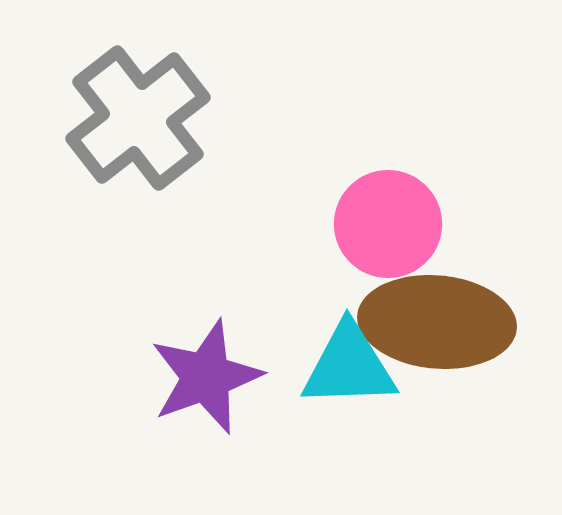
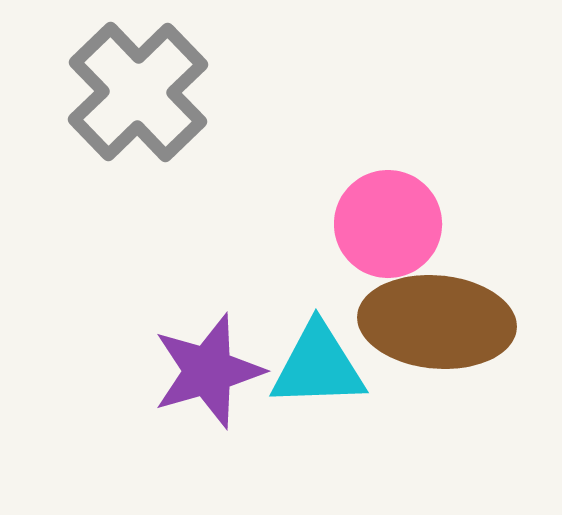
gray cross: moved 26 px up; rotated 6 degrees counterclockwise
cyan triangle: moved 31 px left
purple star: moved 2 px right, 6 px up; rotated 4 degrees clockwise
